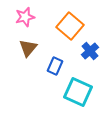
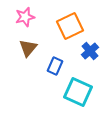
orange square: rotated 24 degrees clockwise
